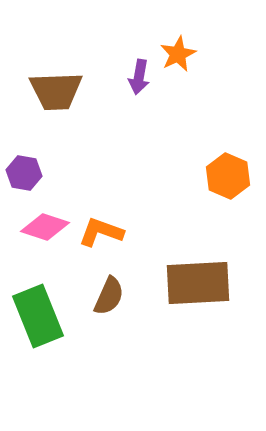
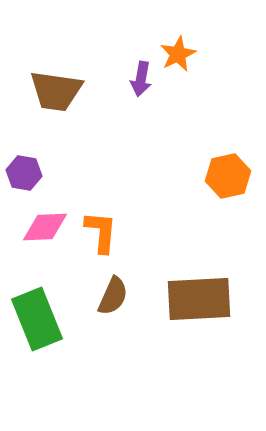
purple arrow: moved 2 px right, 2 px down
brown trapezoid: rotated 10 degrees clockwise
orange hexagon: rotated 24 degrees clockwise
pink diamond: rotated 21 degrees counterclockwise
orange L-shape: rotated 75 degrees clockwise
brown rectangle: moved 1 px right, 16 px down
brown semicircle: moved 4 px right
green rectangle: moved 1 px left, 3 px down
